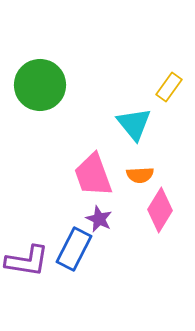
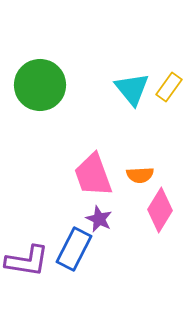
cyan triangle: moved 2 px left, 35 px up
